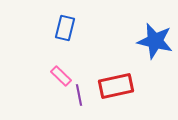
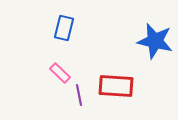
blue rectangle: moved 1 px left
pink rectangle: moved 1 px left, 3 px up
red rectangle: rotated 16 degrees clockwise
